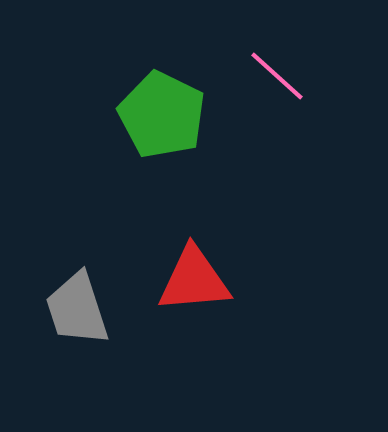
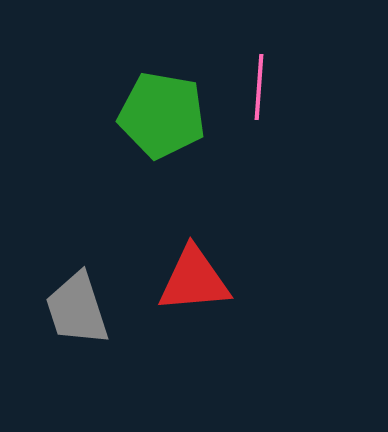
pink line: moved 18 px left, 11 px down; rotated 52 degrees clockwise
green pentagon: rotated 16 degrees counterclockwise
